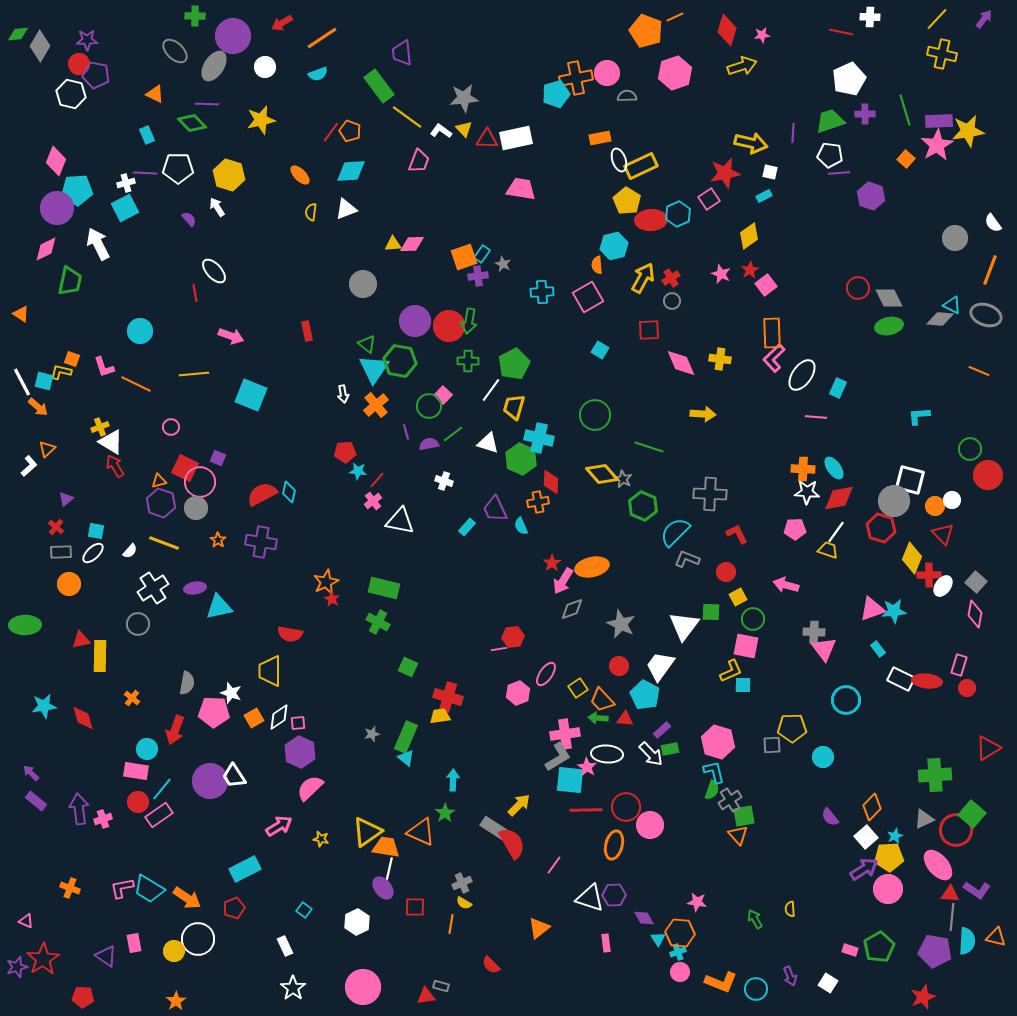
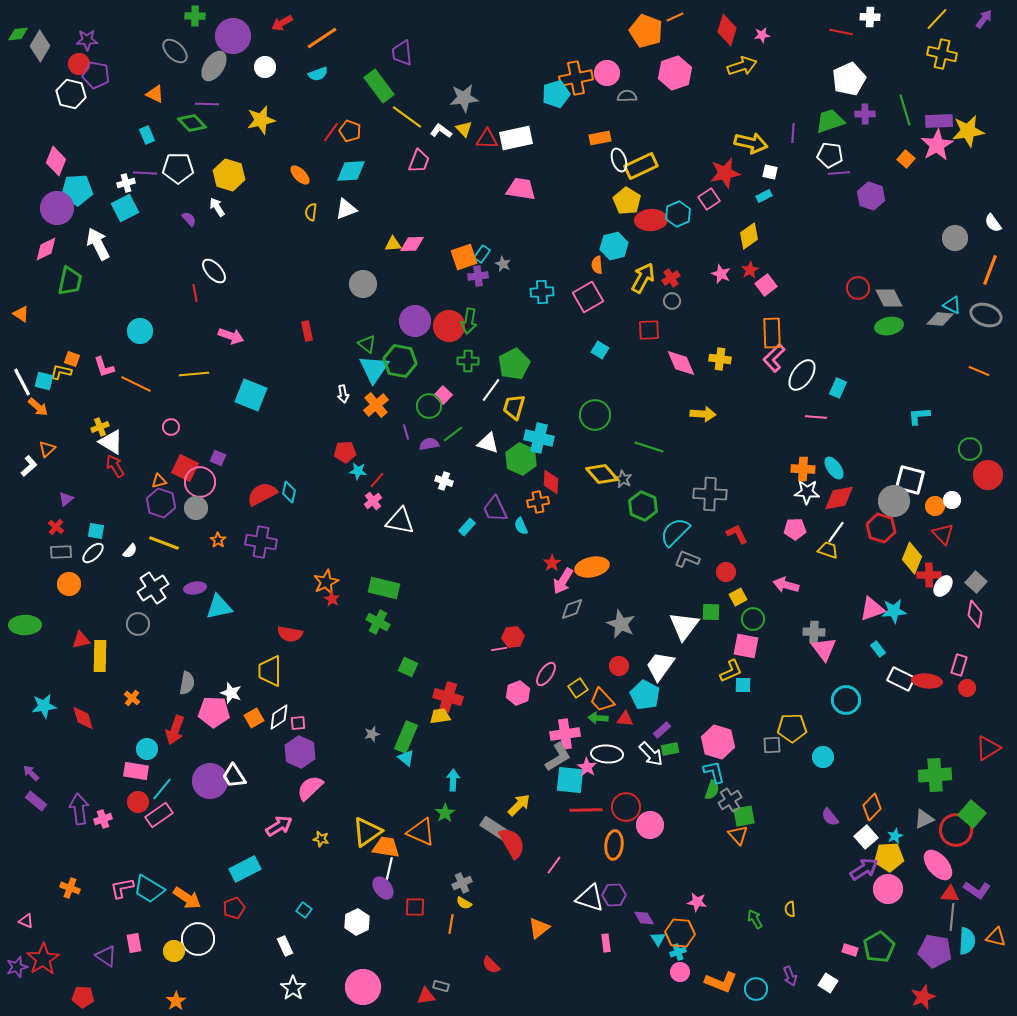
orange ellipse at (614, 845): rotated 8 degrees counterclockwise
